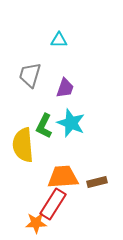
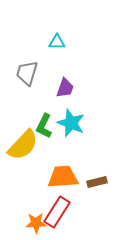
cyan triangle: moved 2 px left, 2 px down
gray trapezoid: moved 3 px left, 2 px up
yellow semicircle: rotated 132 degrees counterclockwise
red rectangle: moved 4 px right, 8 px down
